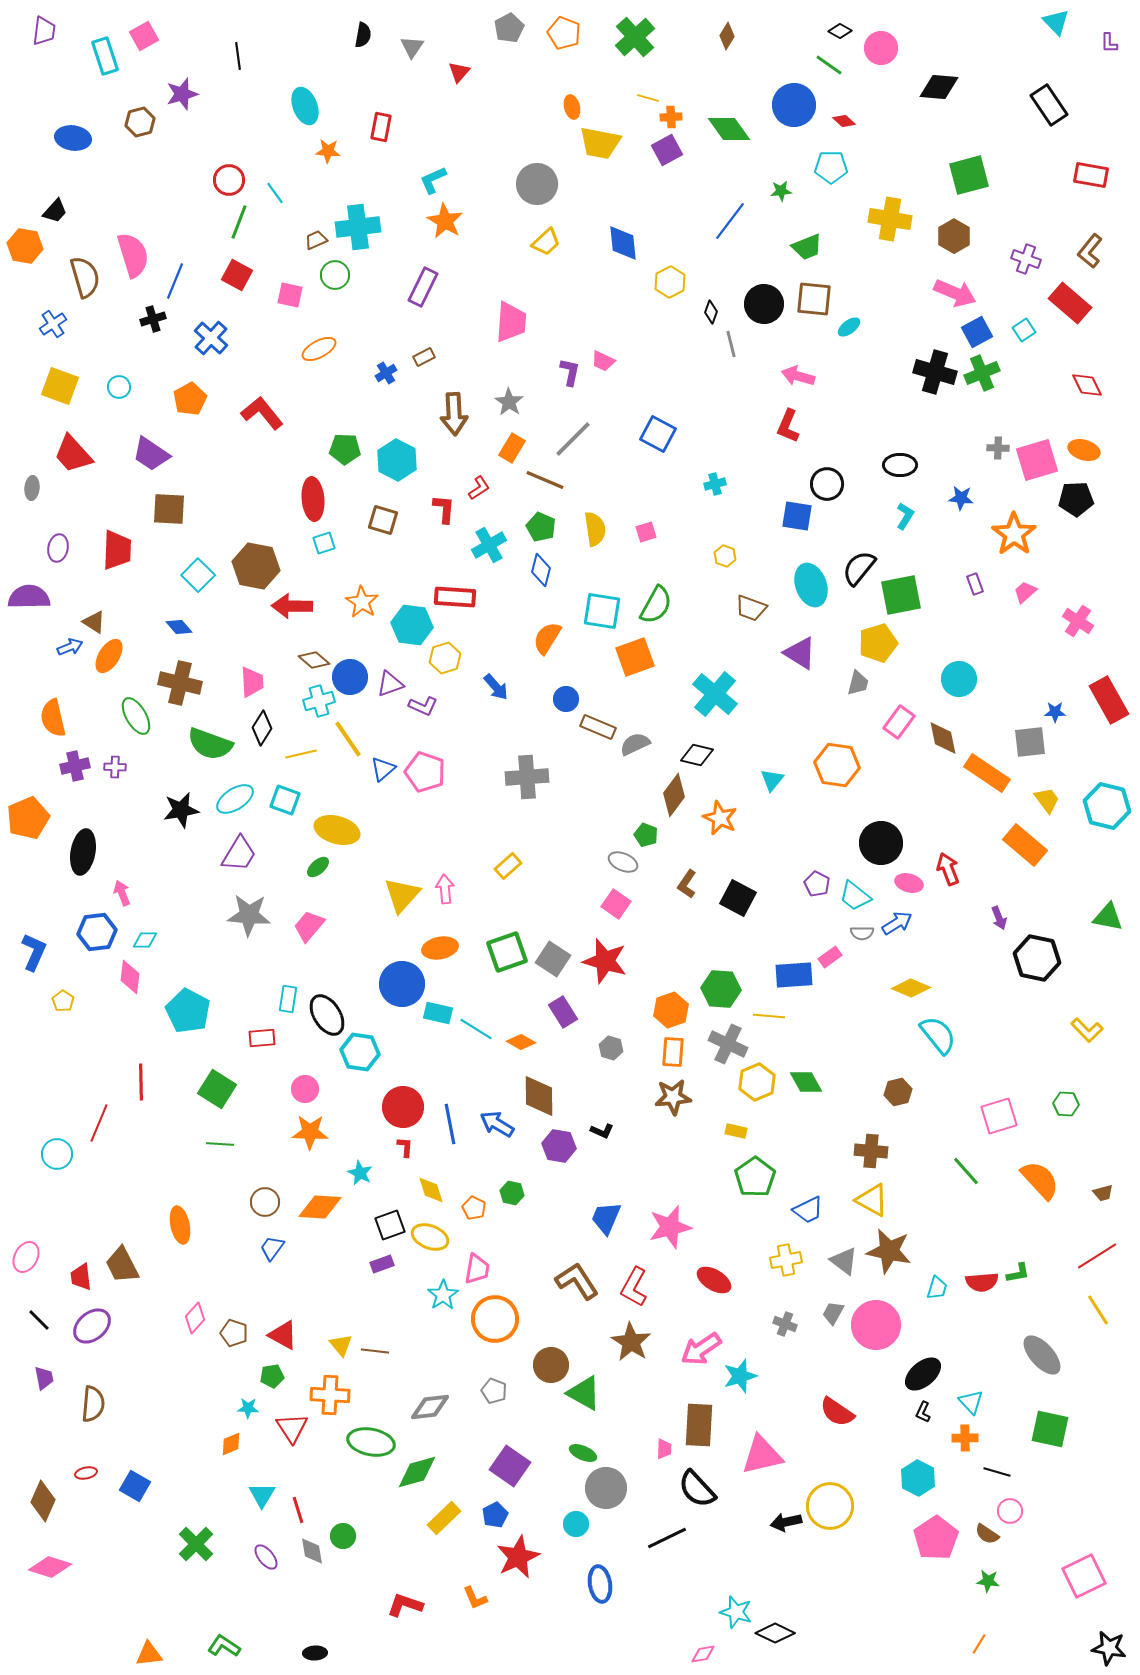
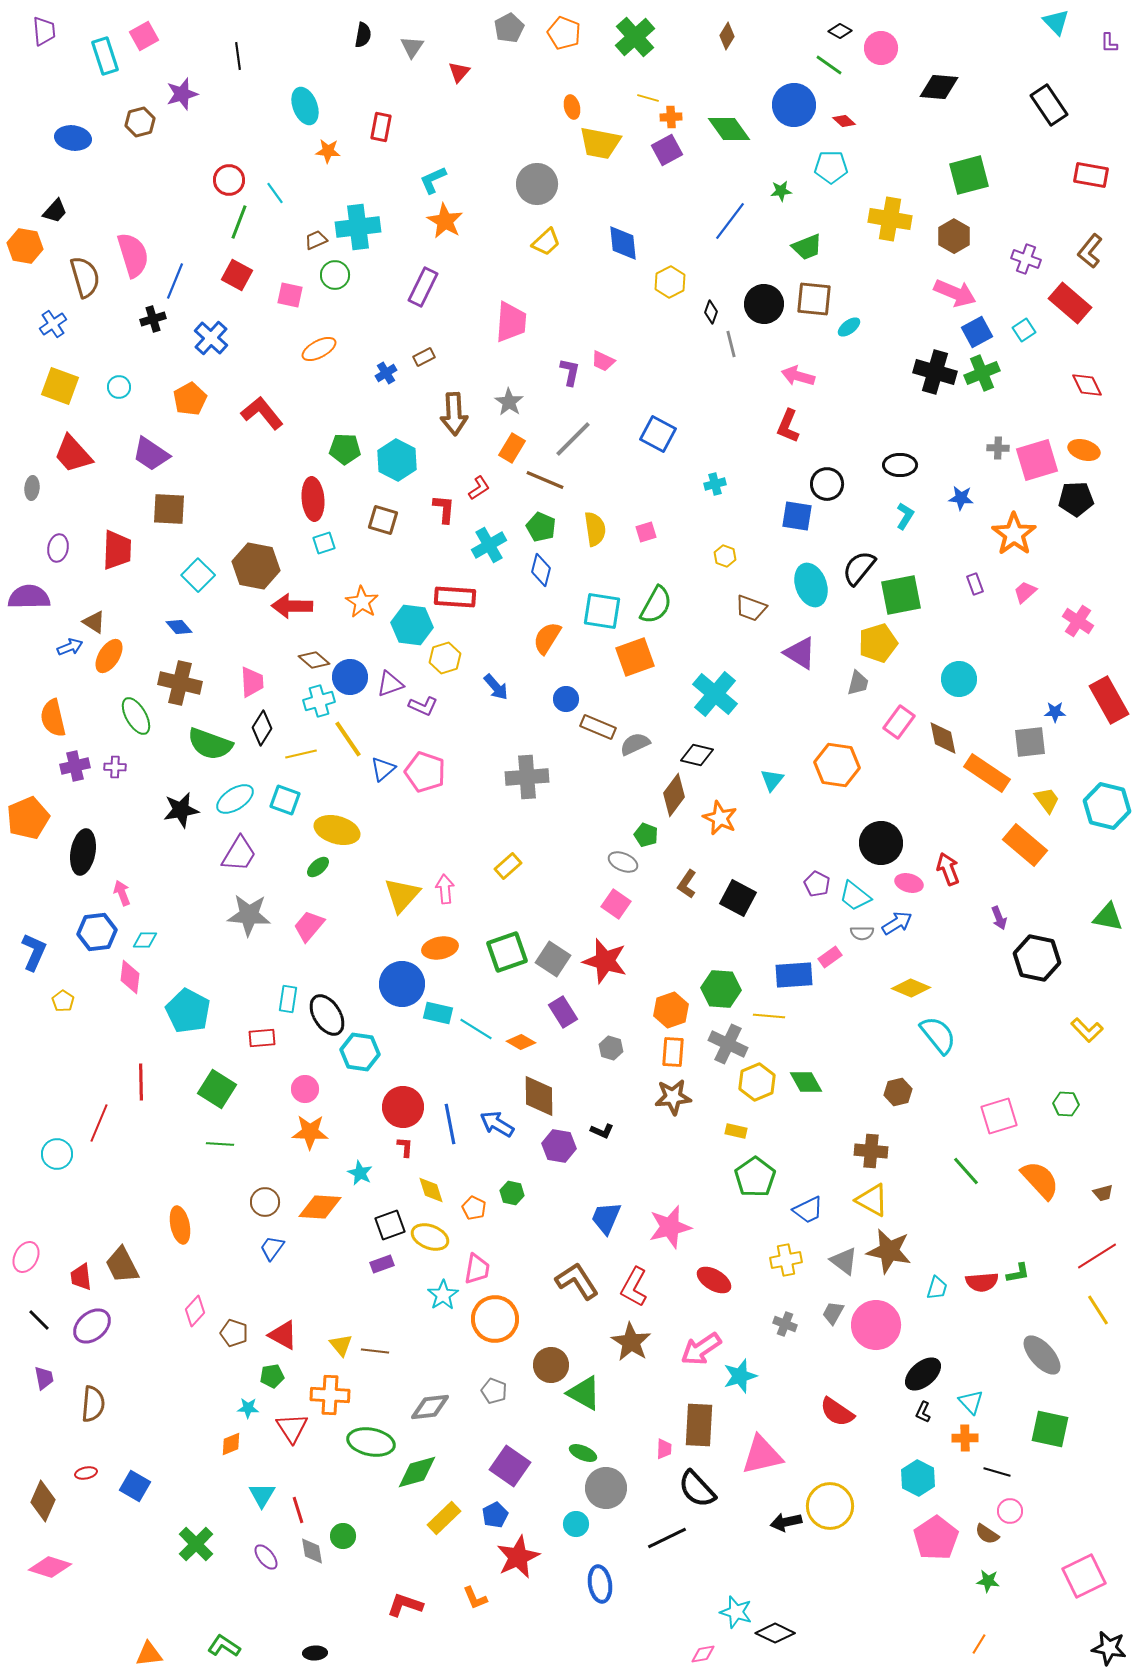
purple trapezoid at (44, 31): rotated 12 degrees counterclockwise
pink diamond at (195, 1318): moved 7 px up
